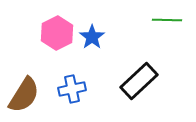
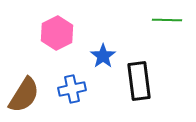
blue star: moved 11 px right, 19 px down
black rectangle: rotated 54 degrees counterclockwise
